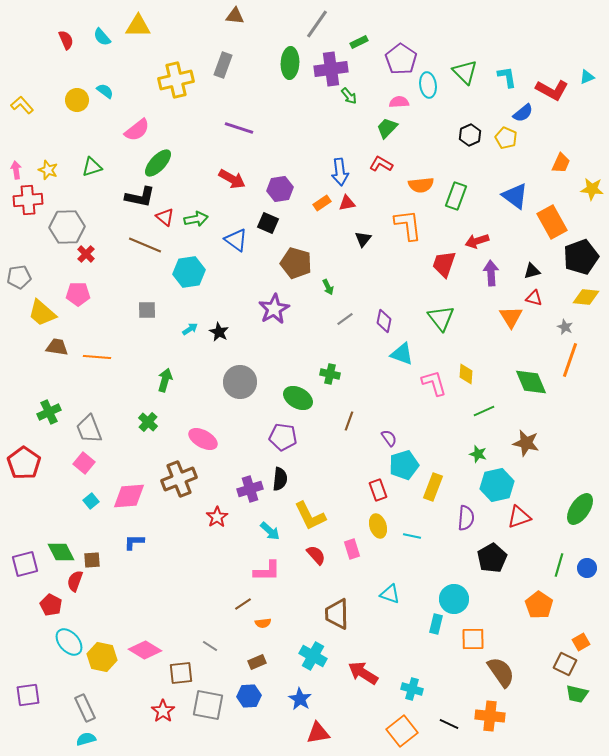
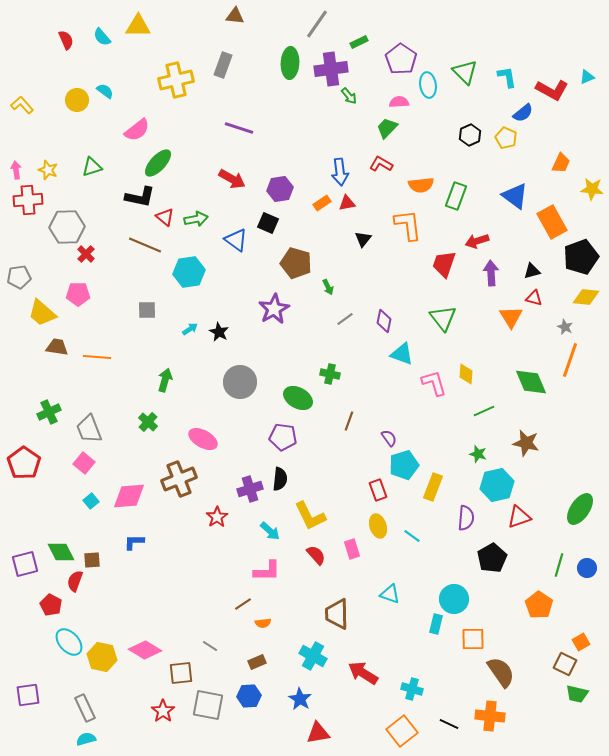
green triangle at (441, 318): moved 2 px right
cyan line at (412, 536): rotated 24 degrees clockwise
